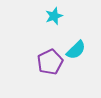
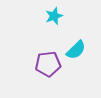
purple pentagon: moved 2 px left, 2 px down; rotated 20 degrees clockwise
